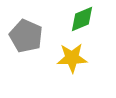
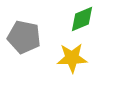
gray pentagon: moved 2 px left, 1 px down; rotated 12 degrees counterclockwise
